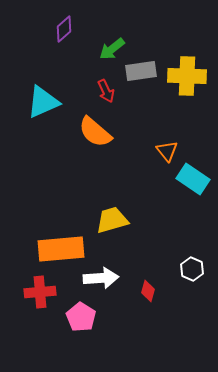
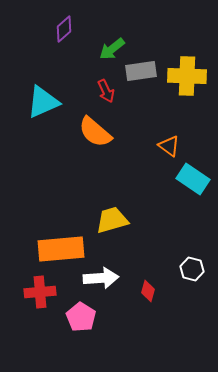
orange triangle: moved 2 px right, 5 px up; rotated 15 degrees counterclockwise
white hexagon: rotated 10 degrees counterclockwise
